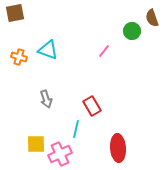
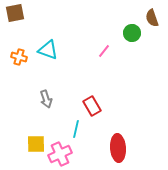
green circle: moved 2 px down
